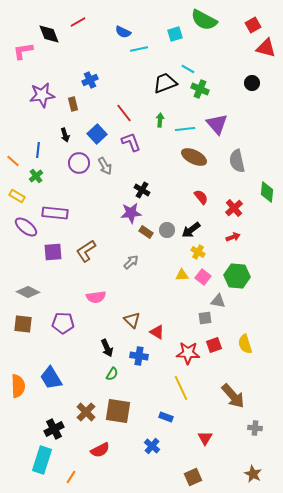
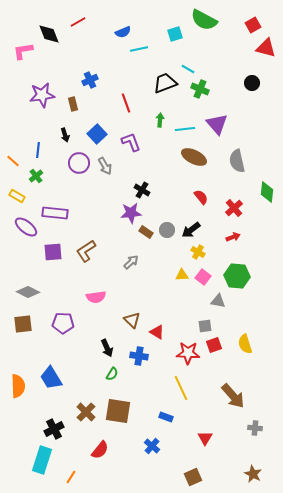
blue semicircle at (123, 32): rotated 49 degrees counterclockwise
red line at (124, 113): moved 2 px right, 10 px up; rotated 18 degrees clockwise
gray square at (205, 318): moved 8 px down
brown square at (23, 324): rotated 12 degrees counterclockwise
red semicircle at (100, 450): rotated 24 degrees counterclockwise
